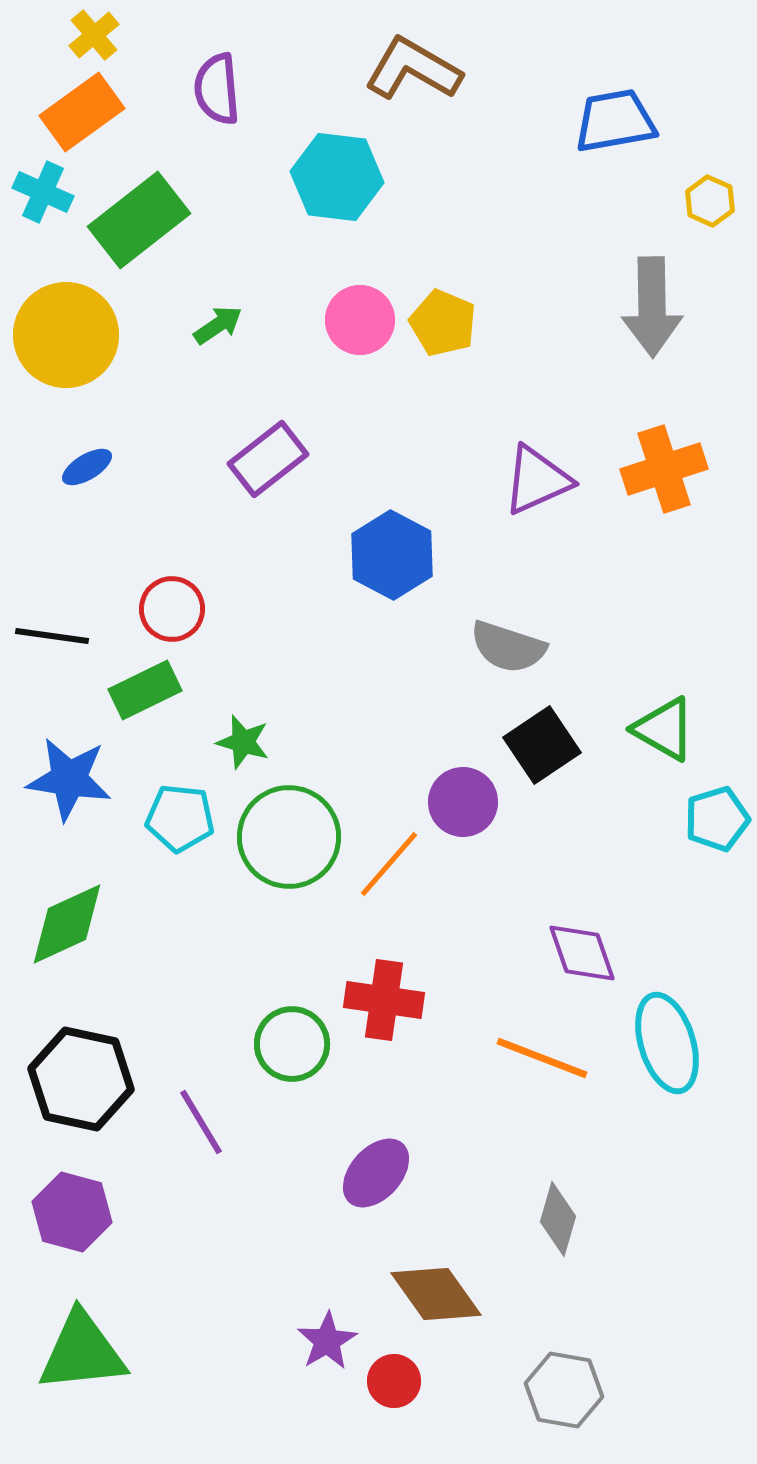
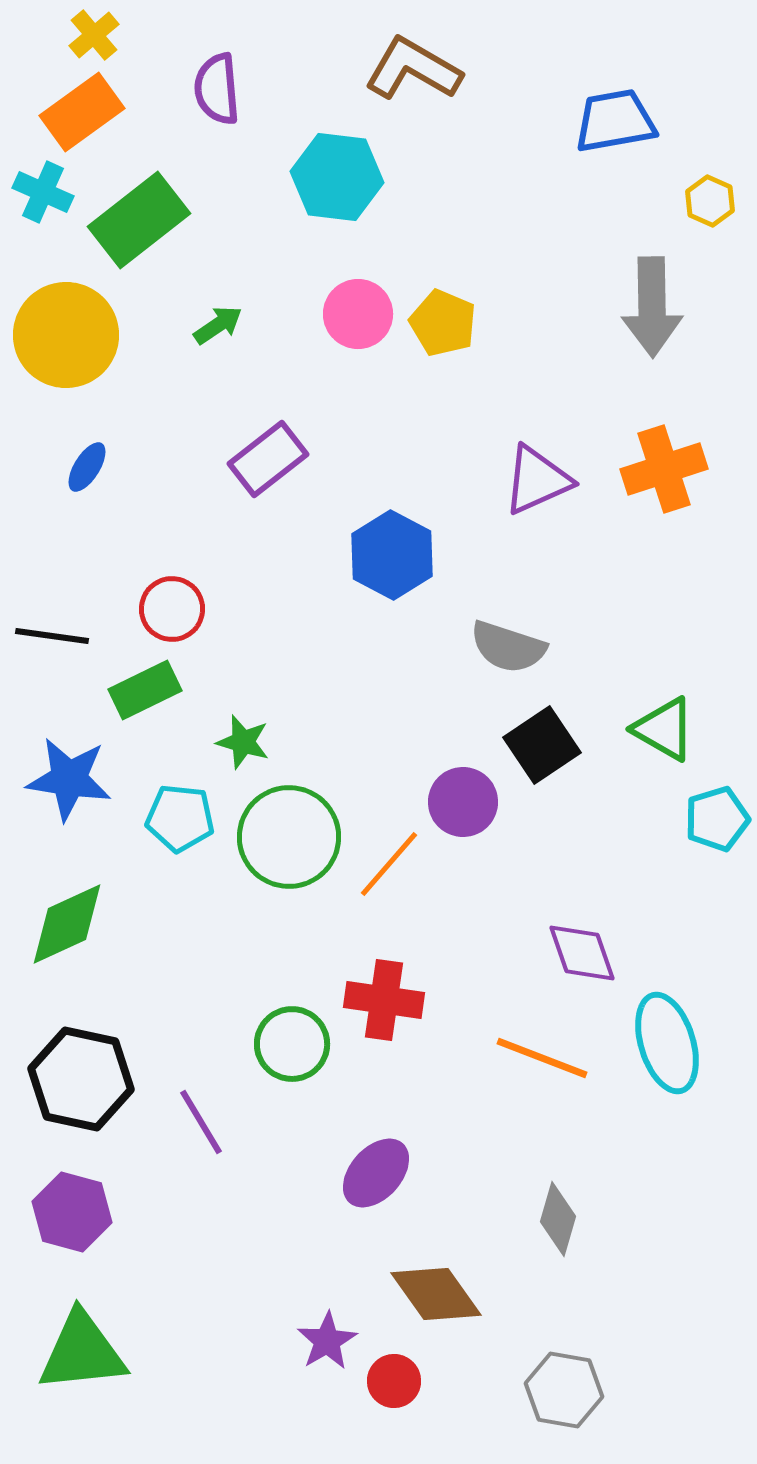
pink circle at (360, 320): moved 2 px left, 6 px up
blue ellipse at (87, 467): rotated 27 degrees counterclockwise
